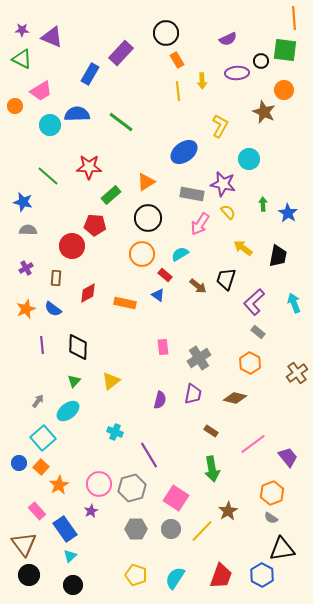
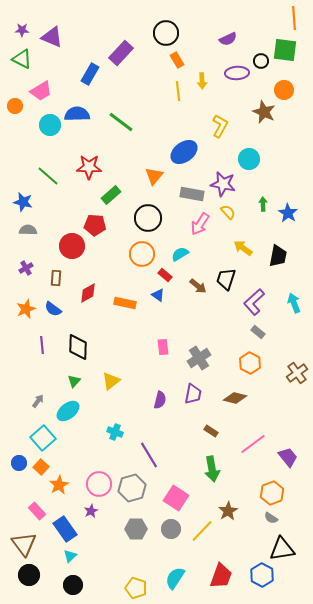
orange triangle at (146, 182): moved 8 px right, 6 px up; rotated 18 degrees counterclockwise
yellow pentagon at (136, 575): moved 13 px down
